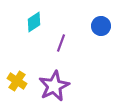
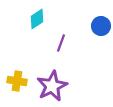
cyan diamond: moved 3 px right, 3 px up
yellow cross: rotated 24 degrees counterclockwise
purple star: moved 2 px left
